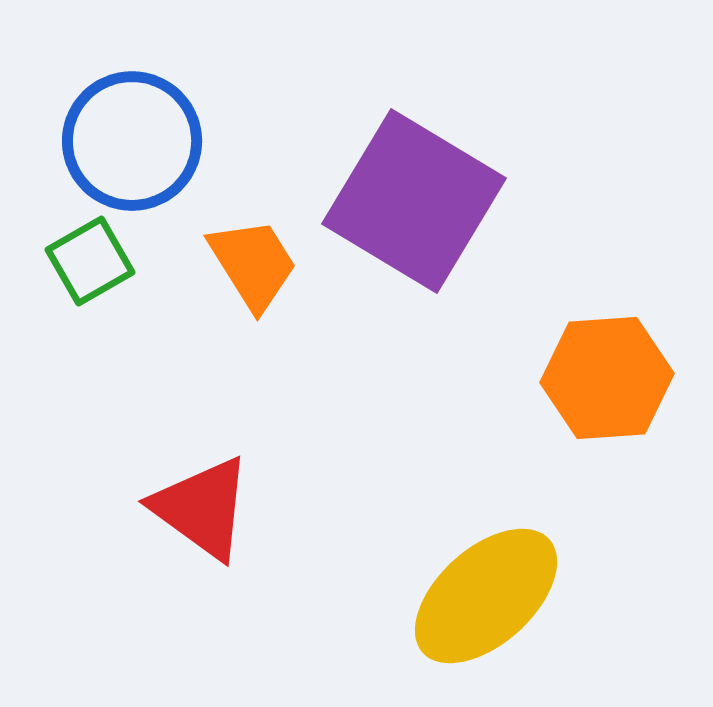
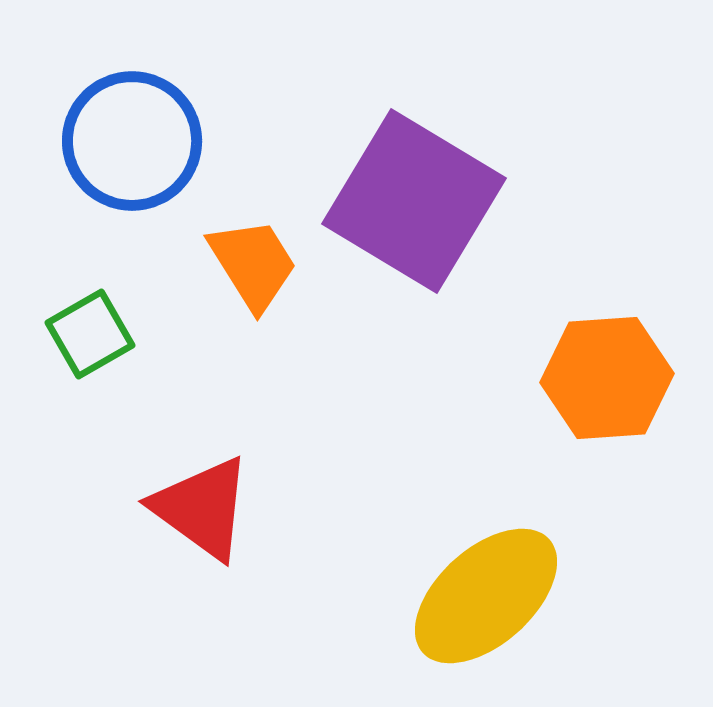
green square: moved 73 px down
